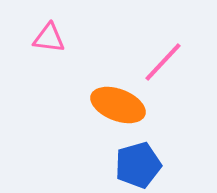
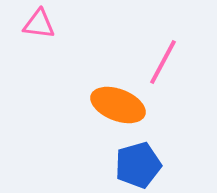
pink triangle: moved 10 px left, 14 px up
pink line: rotated 15 degrees counterclockwise
